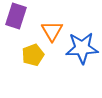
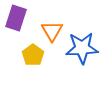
purple rectangle: moved 2 px down
yellow pentagon: rotated 15 degrees counterclockwise
